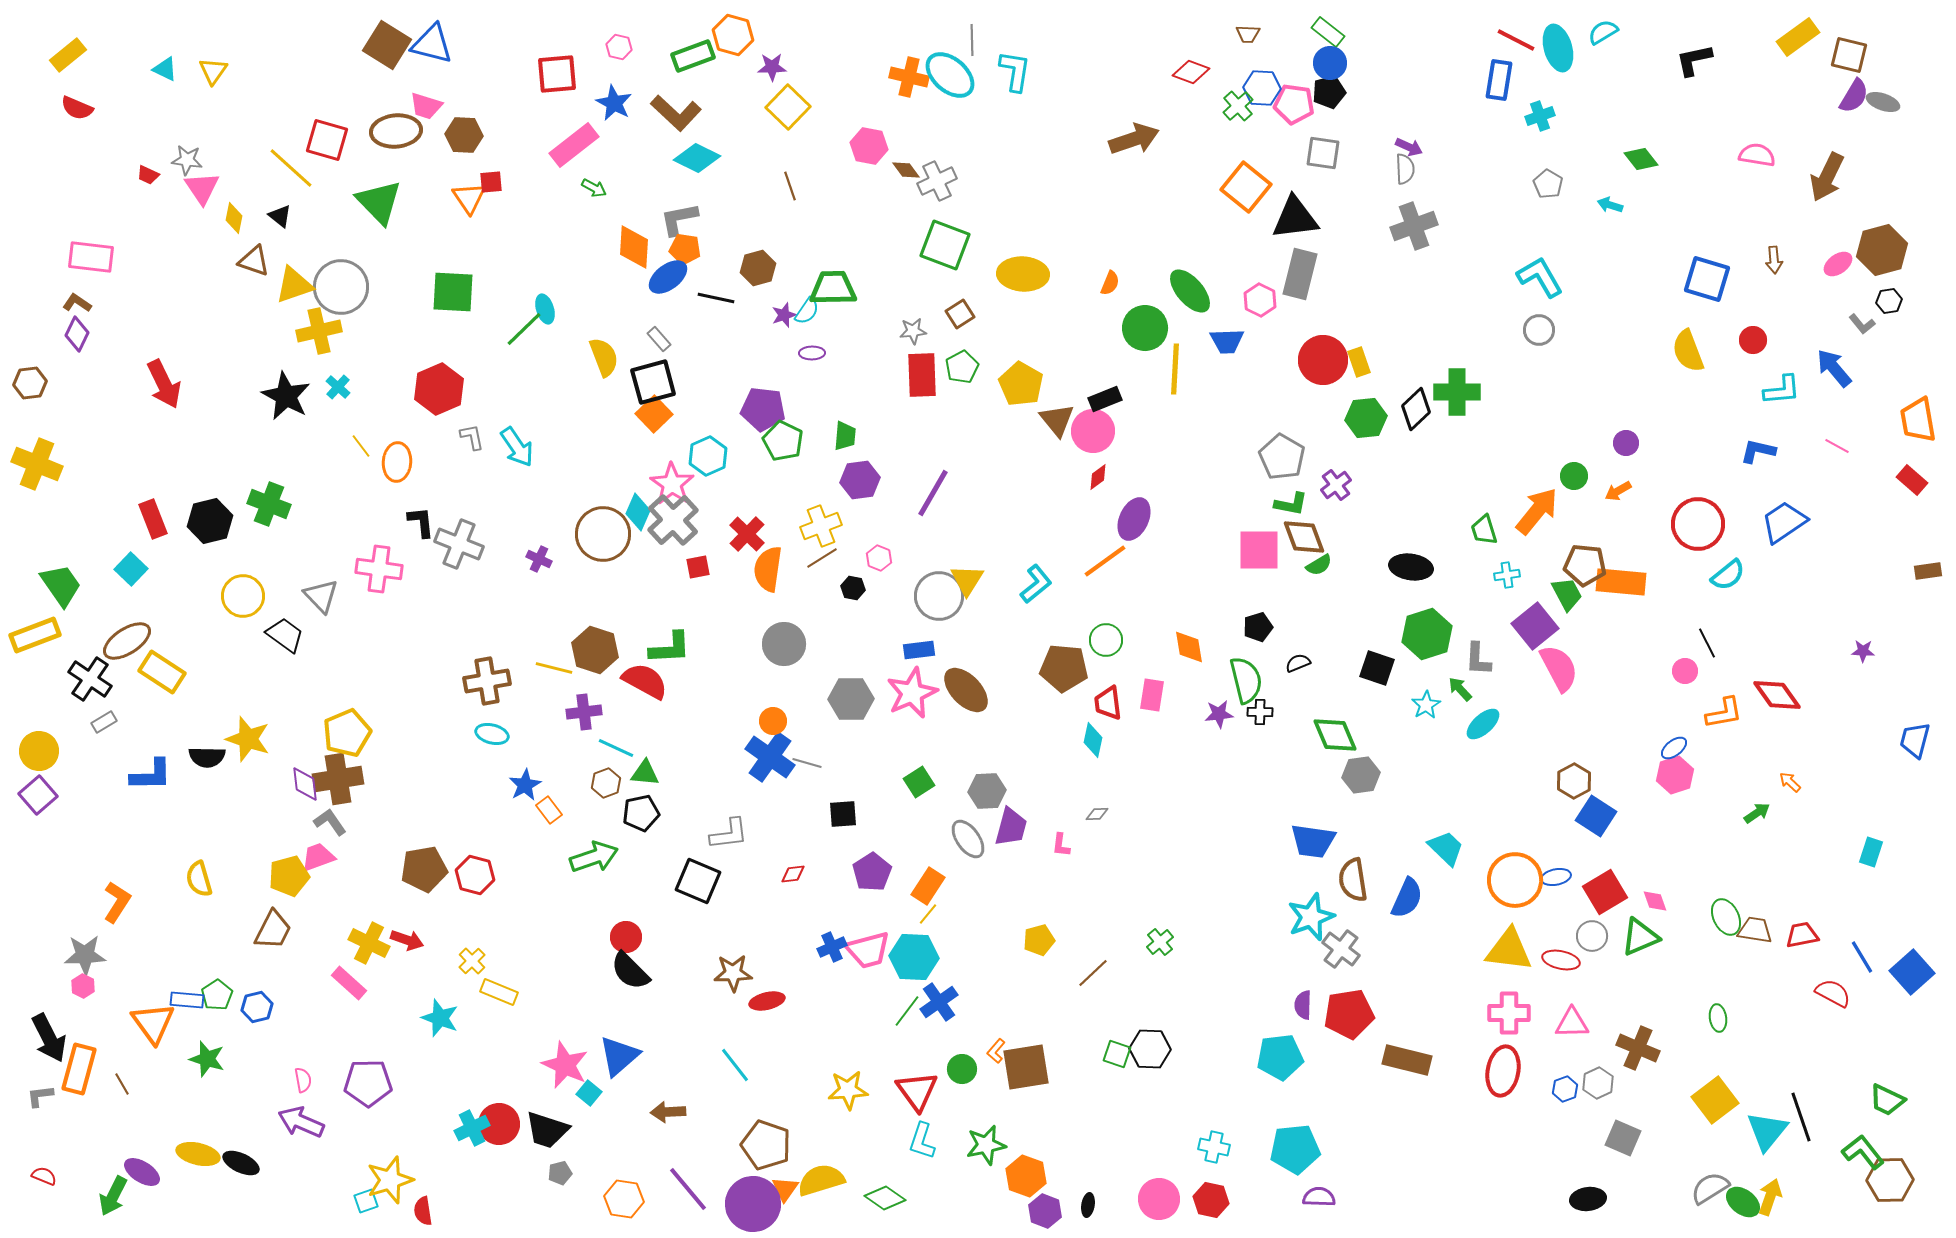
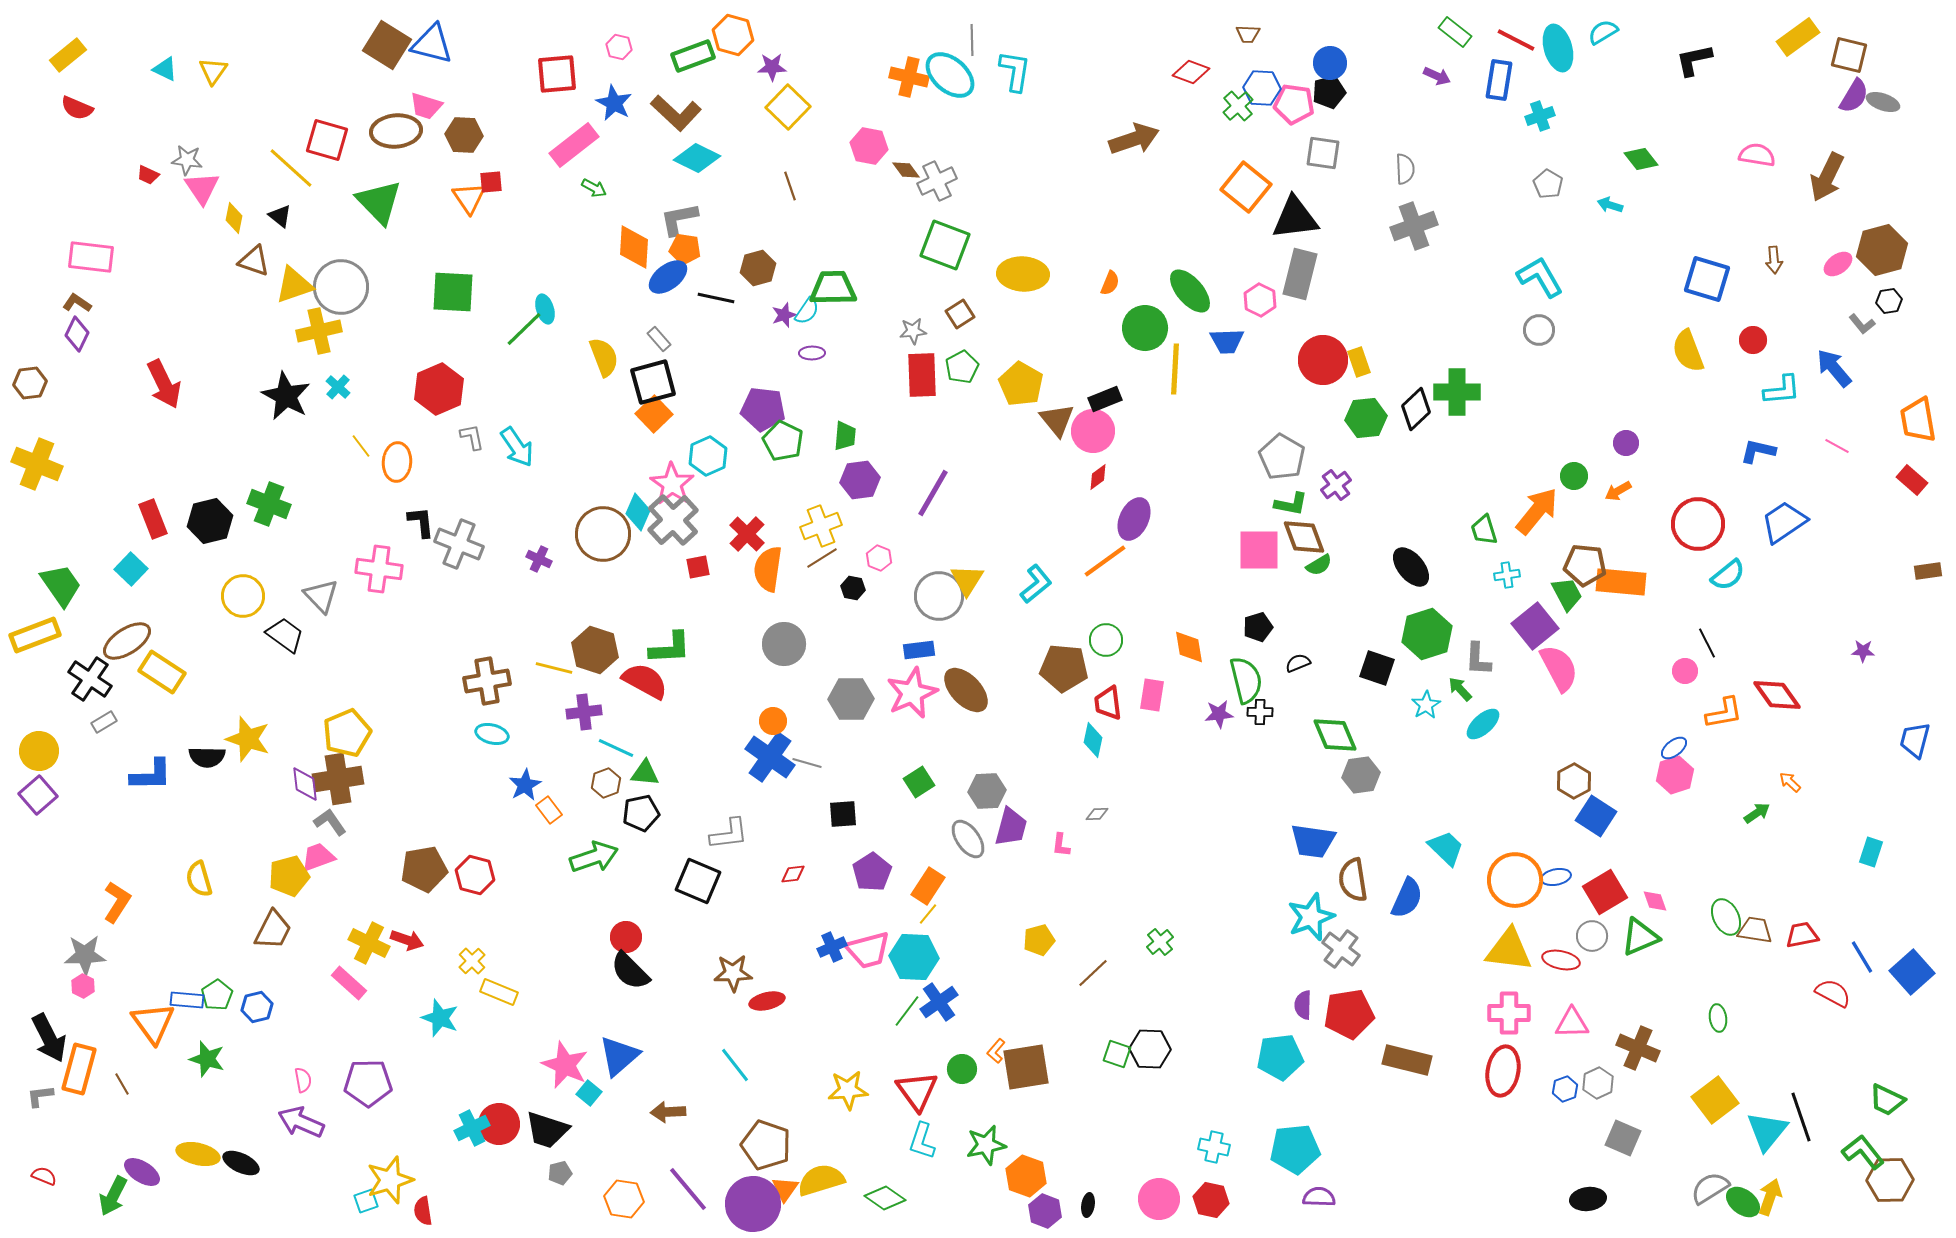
green rectangle at (1328, 32): moved 127 px right
purple arrow at (1409, 147): moved 28 px right, 71 px up
black ellipse at (1411, 567): rotated 42 degrees clockwise
